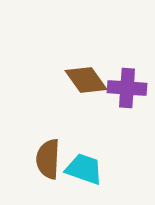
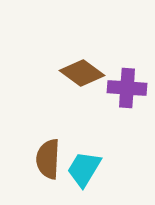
brown diamond: moved 4 px left, 7 px up; rotated 18 degrees counterclockwise
cyan trapezoid: rotated 78 degrees counterclockwise
